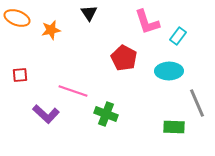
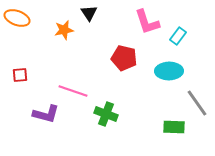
orange star: moved 13 px right
red pentagon: rotated 15 degrees counterclockwise
gray line: rotated 12 degrees counterclockwise
purple L-shape: rotated 28 degrees counterclockwise
